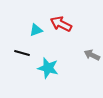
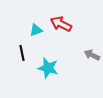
black line: rotated 63 degrees clockwise
